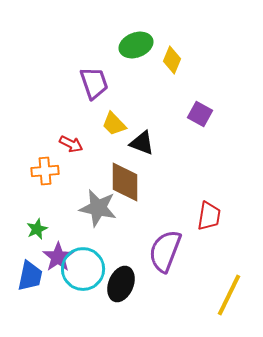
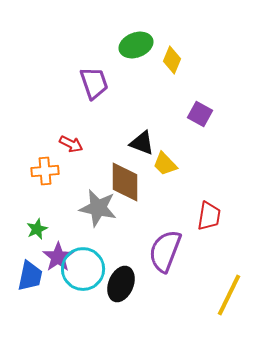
yellow trapezoid: moved 51 px right, 40 px down
